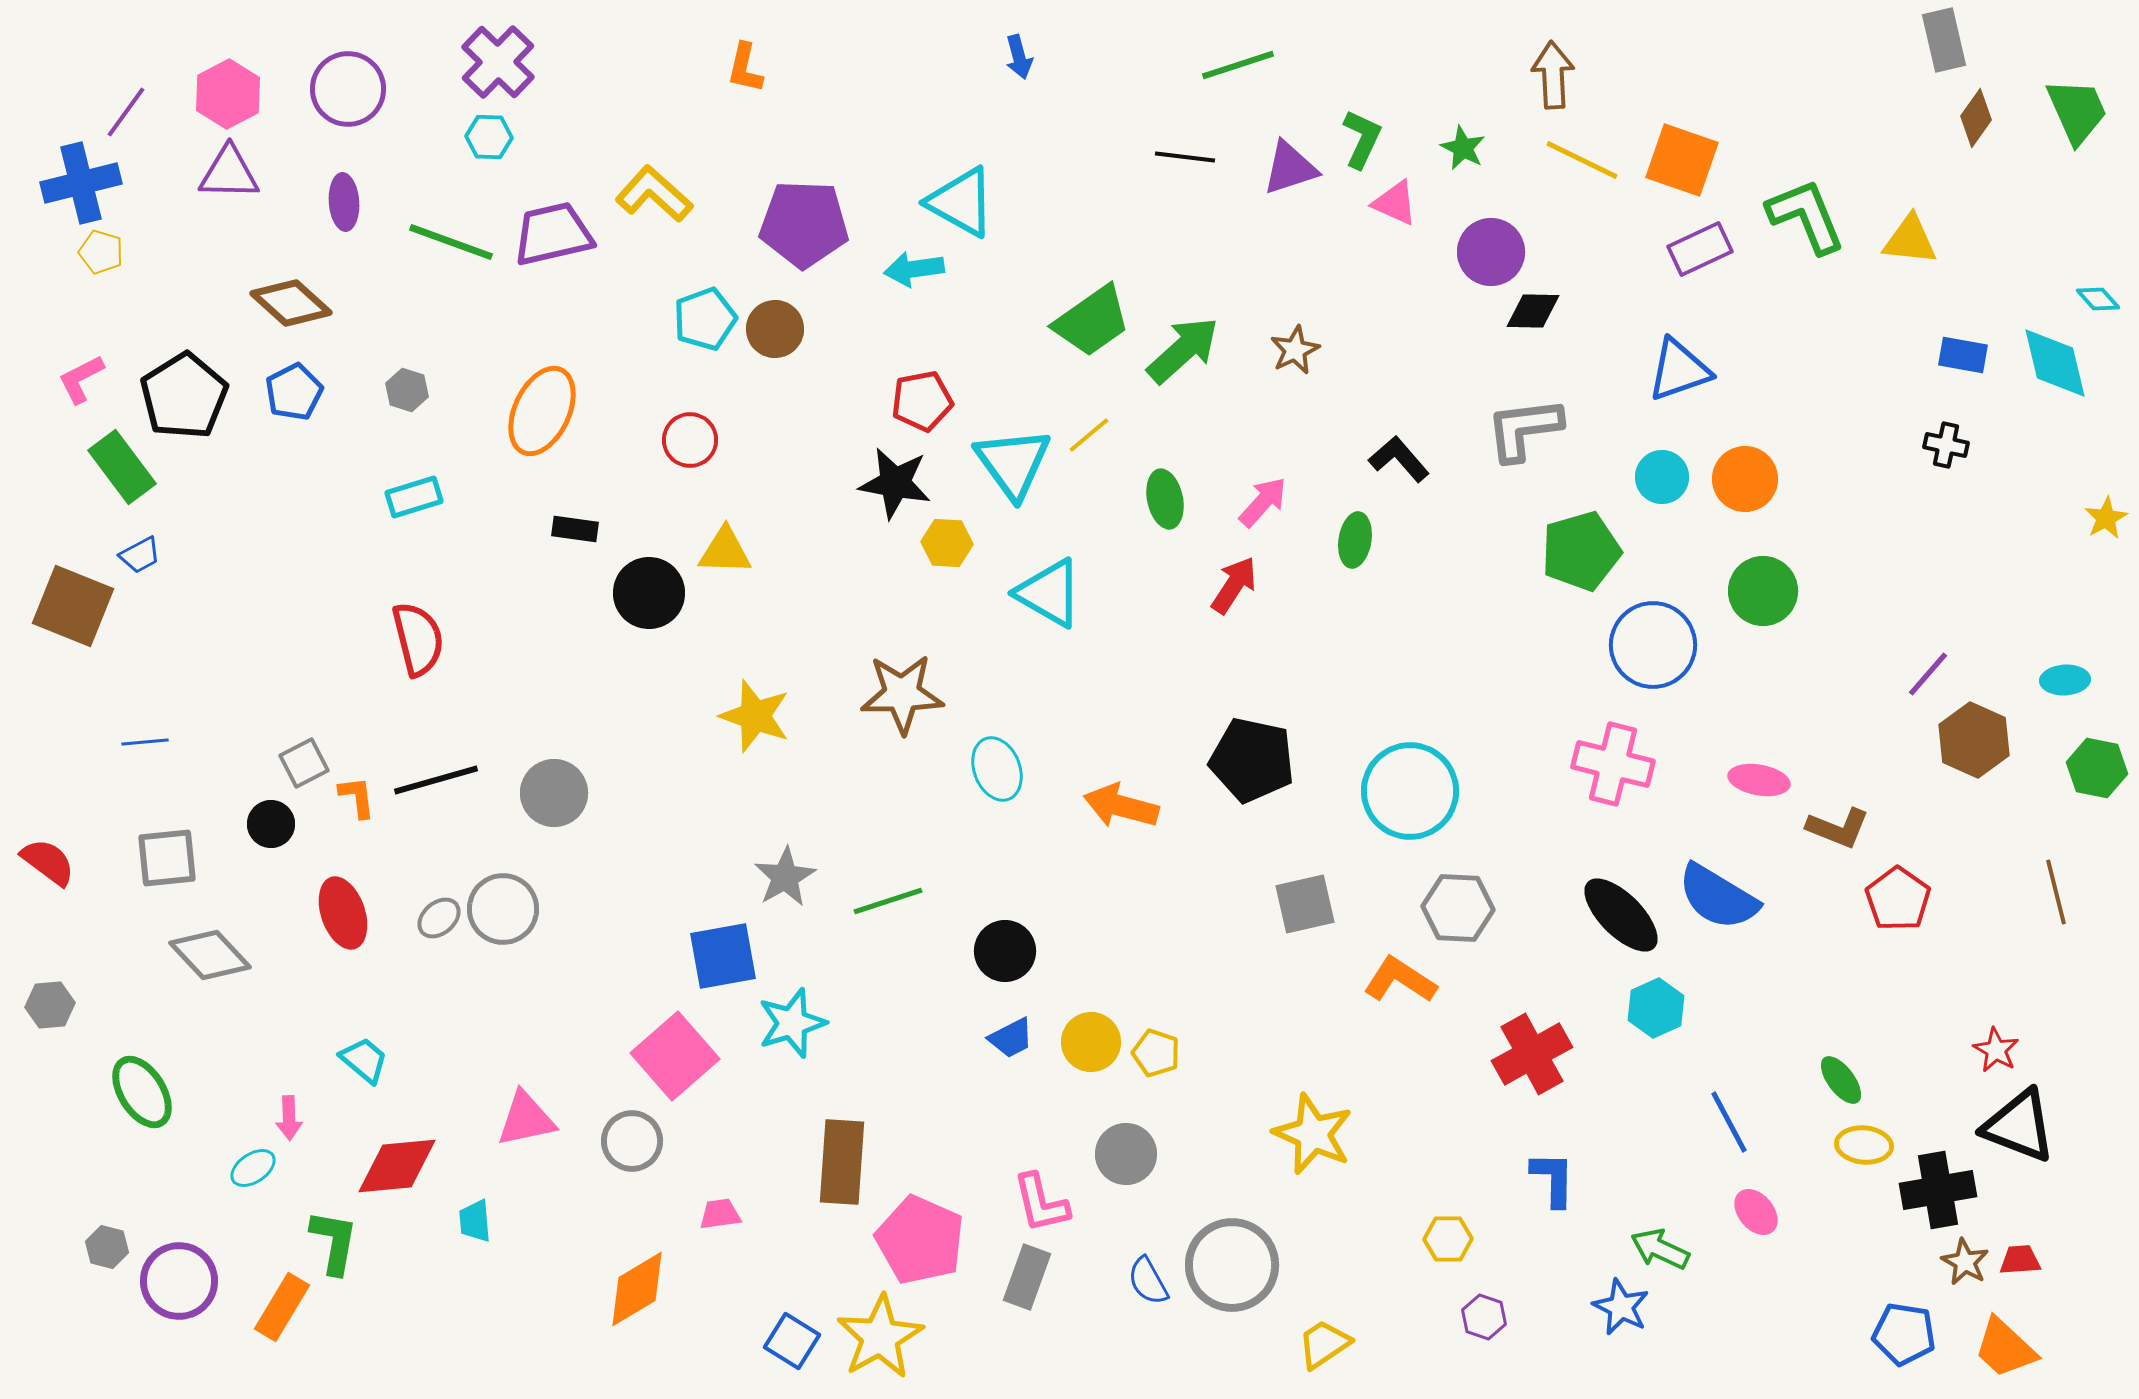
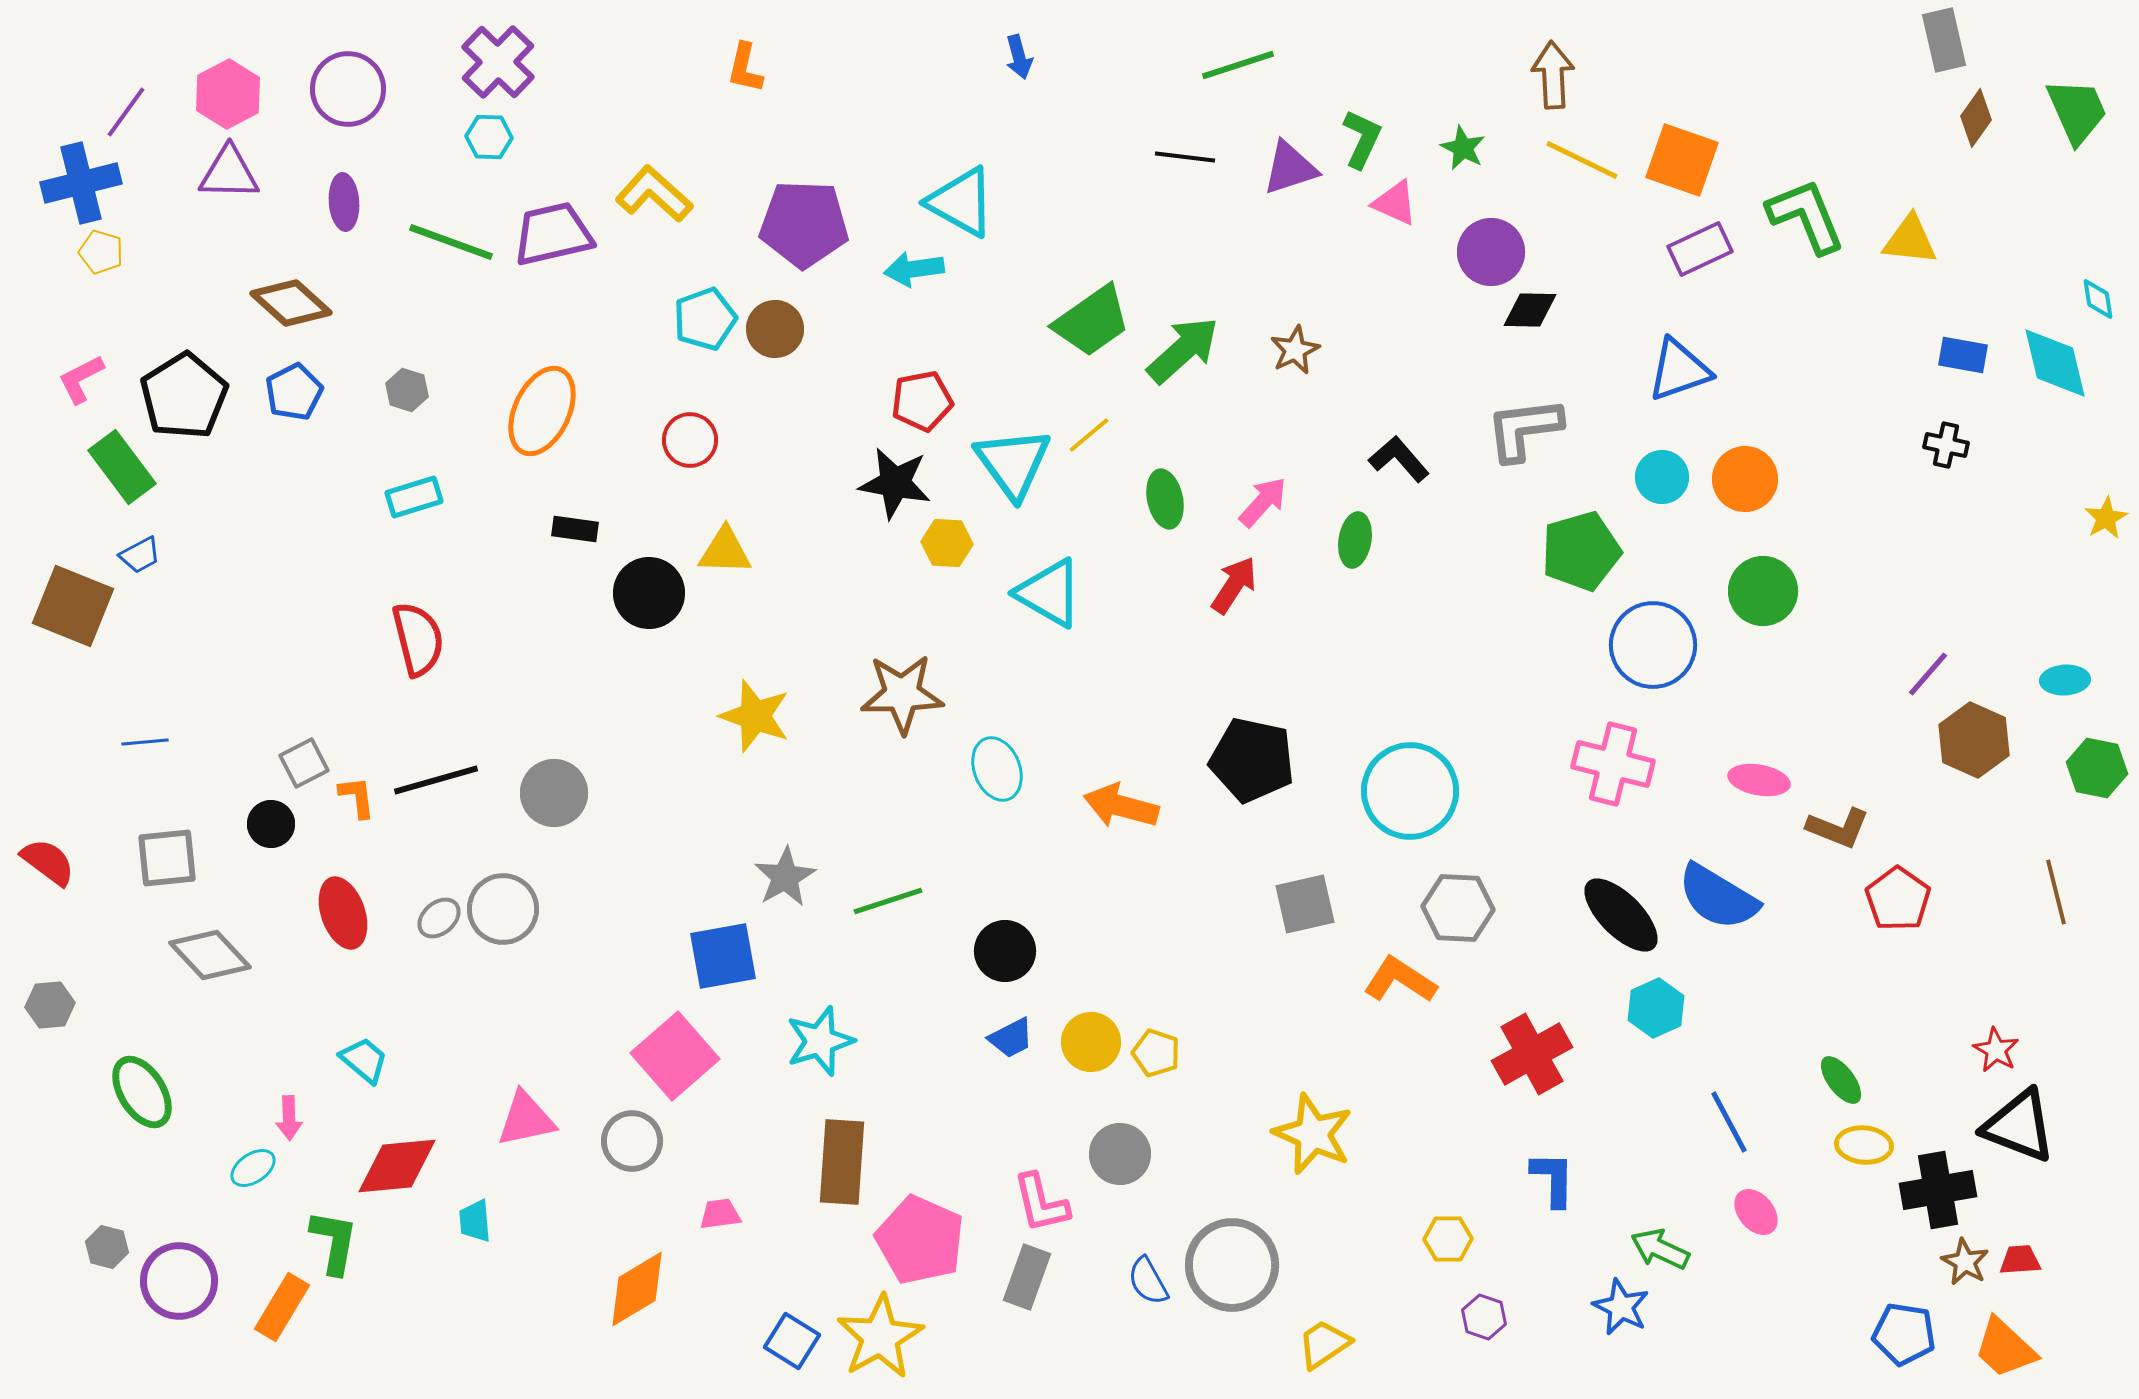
cyan diamond at (2098, 299): rotated 33 degrees clockwise
black diamond at (1533, 311): moved 3 px left, 1 px up
cyan star at (792, 1023): moved 28 px right, 18 px down
gray circle at (1126, 1154): moved 6 px left
